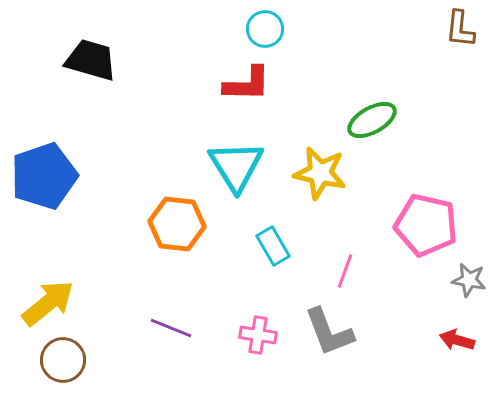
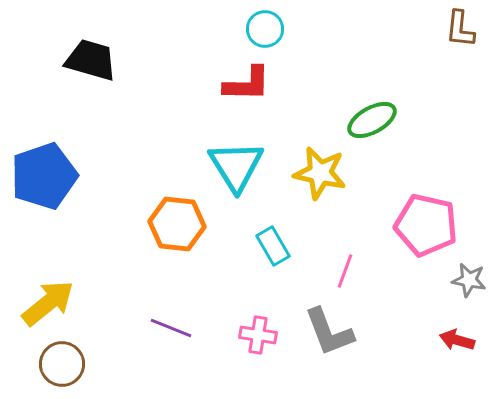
brown circle: moved 1 px left, 4 px down
